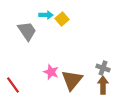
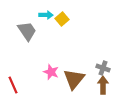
brown triangle: moved 2 px right, 1 px up
red line: rotated 12 degrees clockwise
